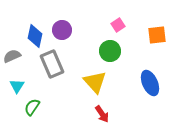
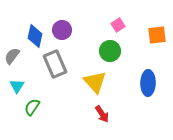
gray semicircle: rotated 30 degrees counterclockwise
gray rectangle: moved 3 px right
blue ellipse: moved 2 px left; rotated 25 degrees clockwise
